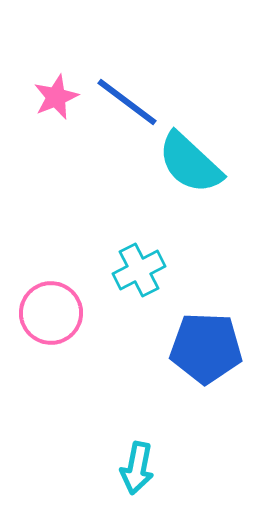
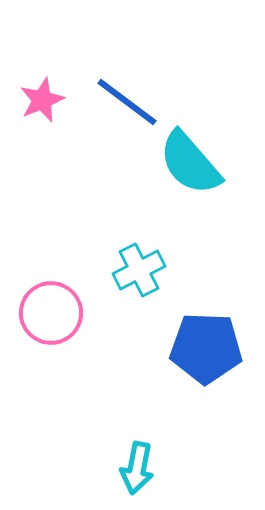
pink star: moved 14 px left, 3 px down
cyan semicircle: rotated 6 degrees clockwise
